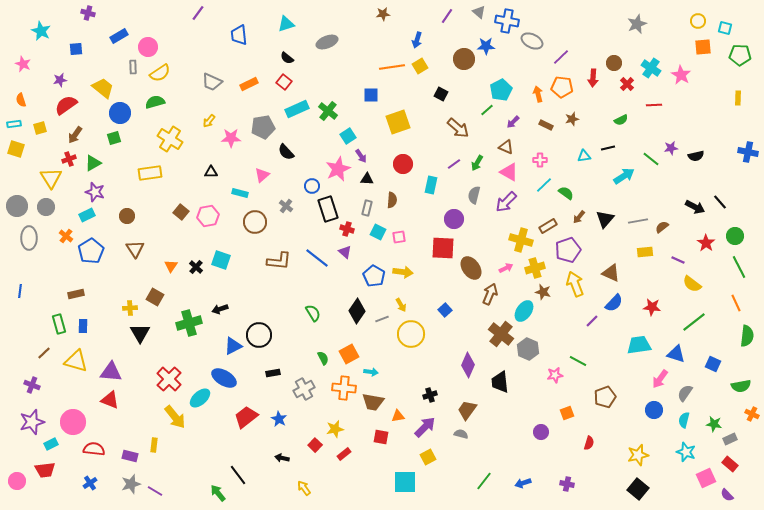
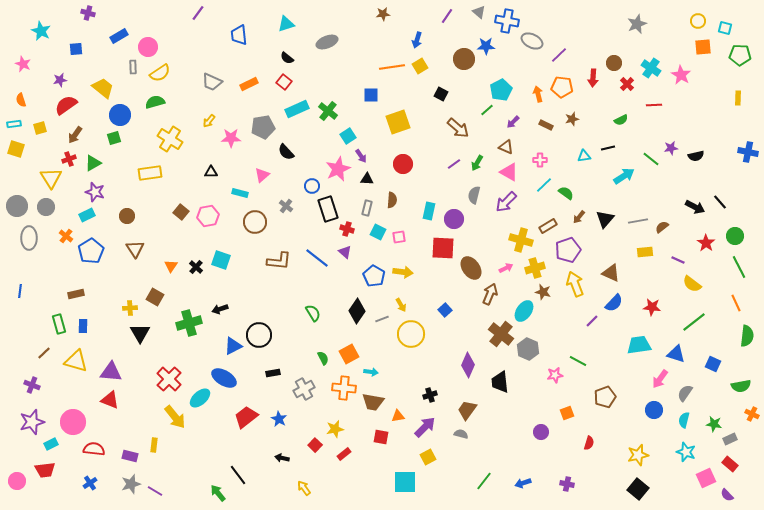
purple line at (561, 57): moved 2 px left, 2 px up
blue circle at (120, 113): moved 2 px down
cyan rectangle at (431, 185): moved 2 px left, 26 px down
